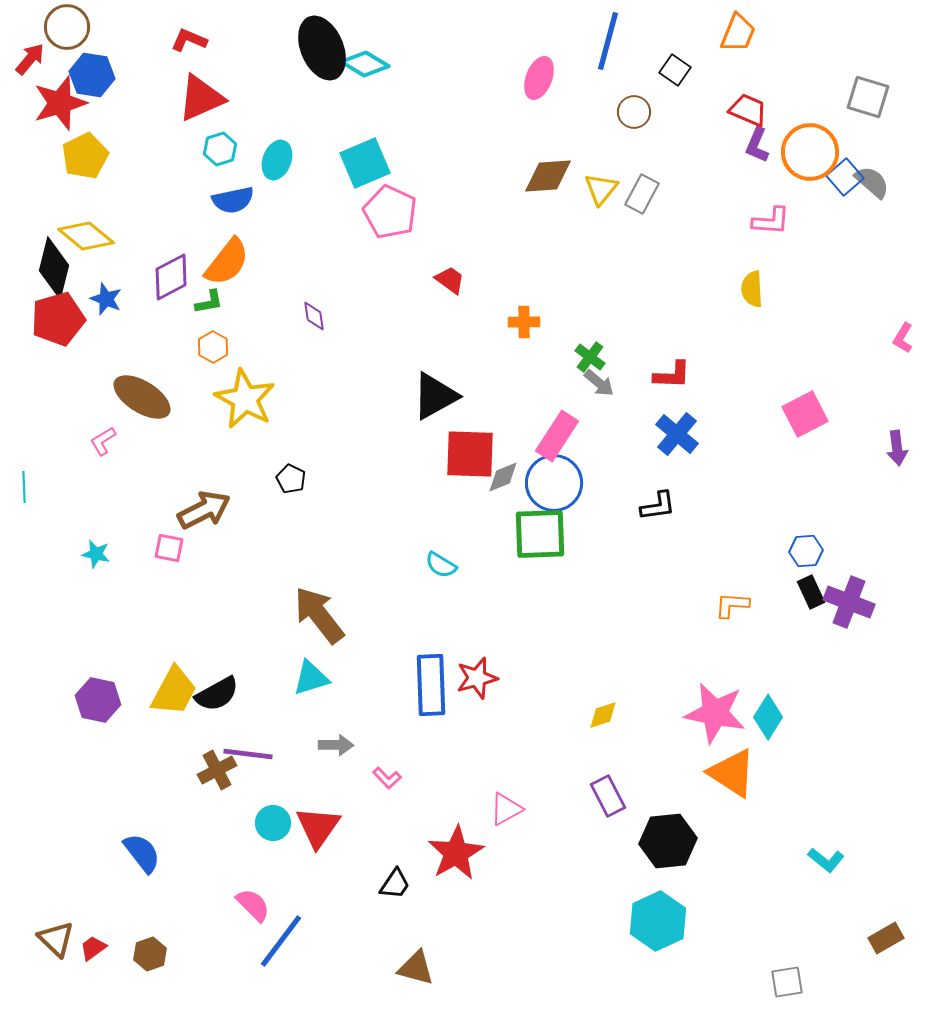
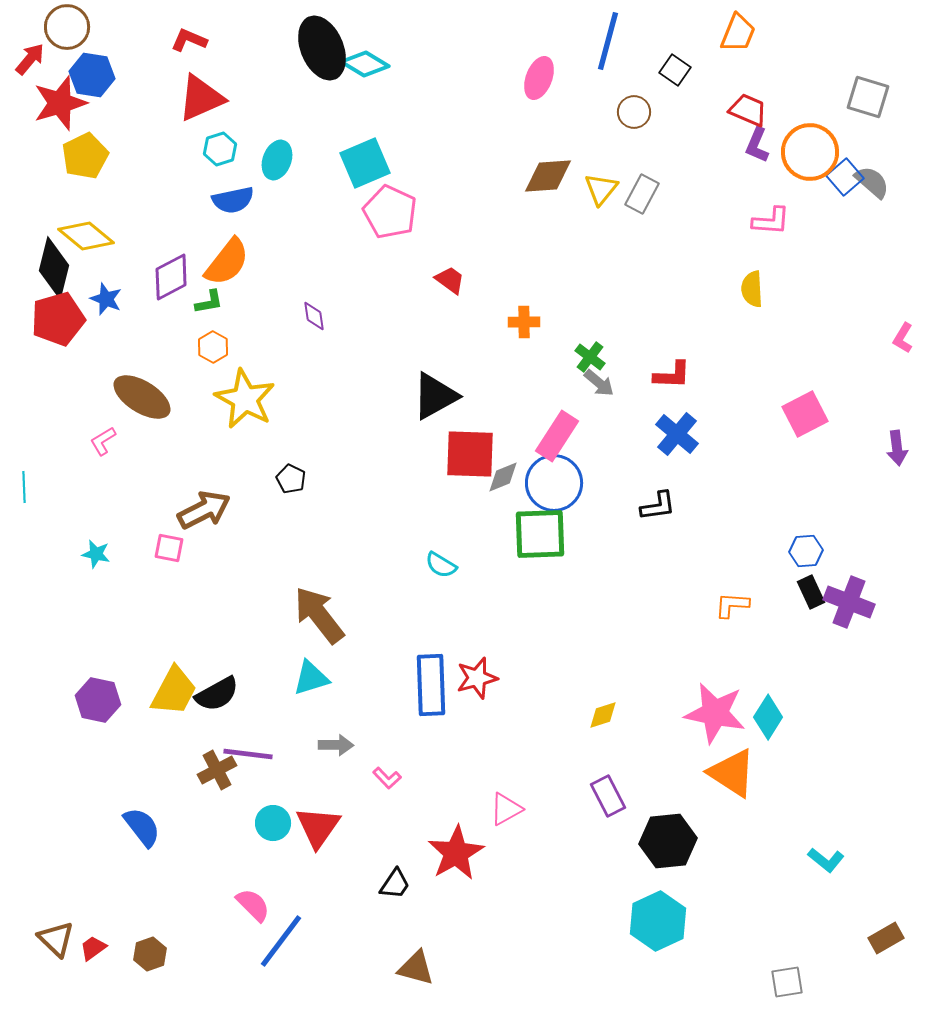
blue semicircle at (142, 853): moved 26 px up
